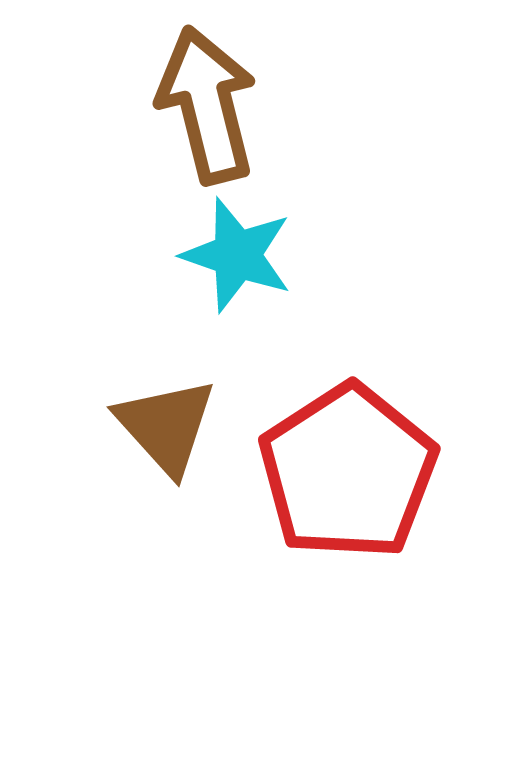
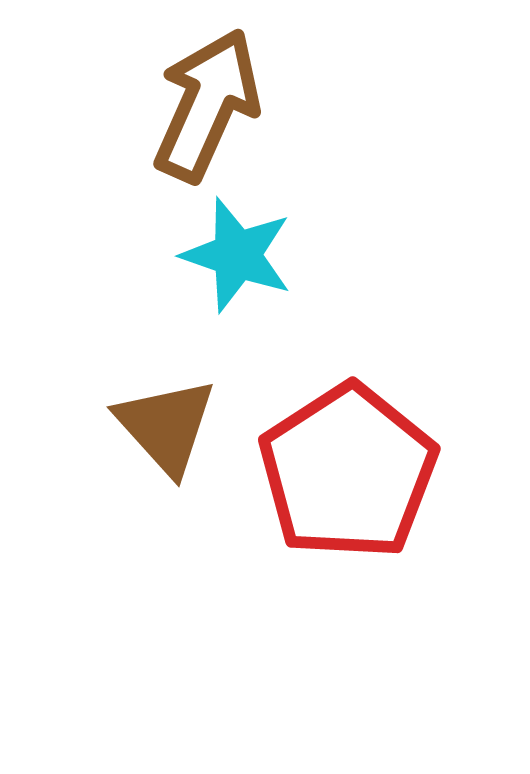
brown arrow: rotated 38 degrees clockwise
